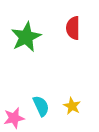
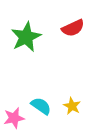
red semicircle: rotated 115 degrees counterclockwise
cyan semicircle: rotated 30 degrees counterclockwise
